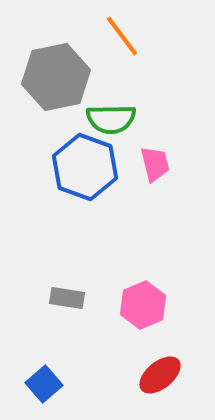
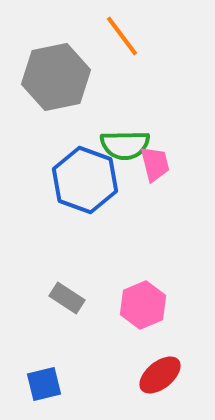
green semicircle: moved 14 px right, 26 px down
blue hexagon: moved 13 px down
gray rectangle: rotated 24 degrees clockwise
blue square: rotated 27 degrees clockwise
